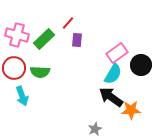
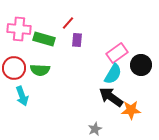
pink cross: moved 2 px right, 6 px up; rotated 10 degrees counterclockwise
green rectangle: rotated 60 degrees clockwise
green semicircle: moved 2 px up
